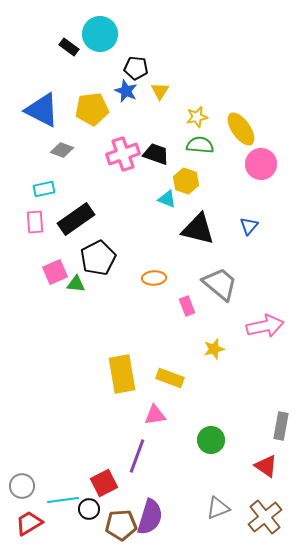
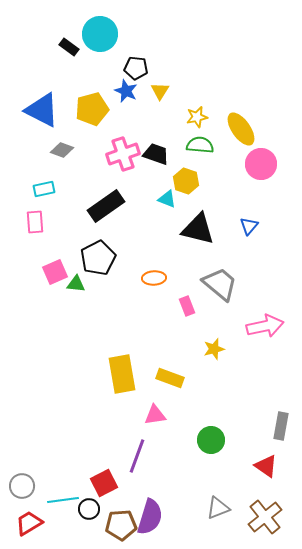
yellow pentagon at (92, 109): rotated 8 degrees counterclockwise
black rectangle at (76, 219): moved 30 px right, 13 px up
